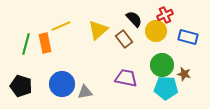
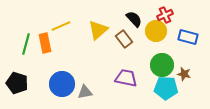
black pentagon: moved 4 px left, 3 px up
